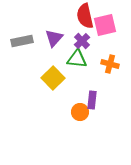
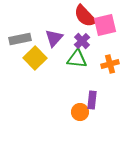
red semicircle: rotated 30 degrees counterclockwise
gray rectangle: moved 2 px left, 2 px up
orange cross: rotated 30 degrees counterclockwise
yellow square: moved 18 px left, 20 px up
